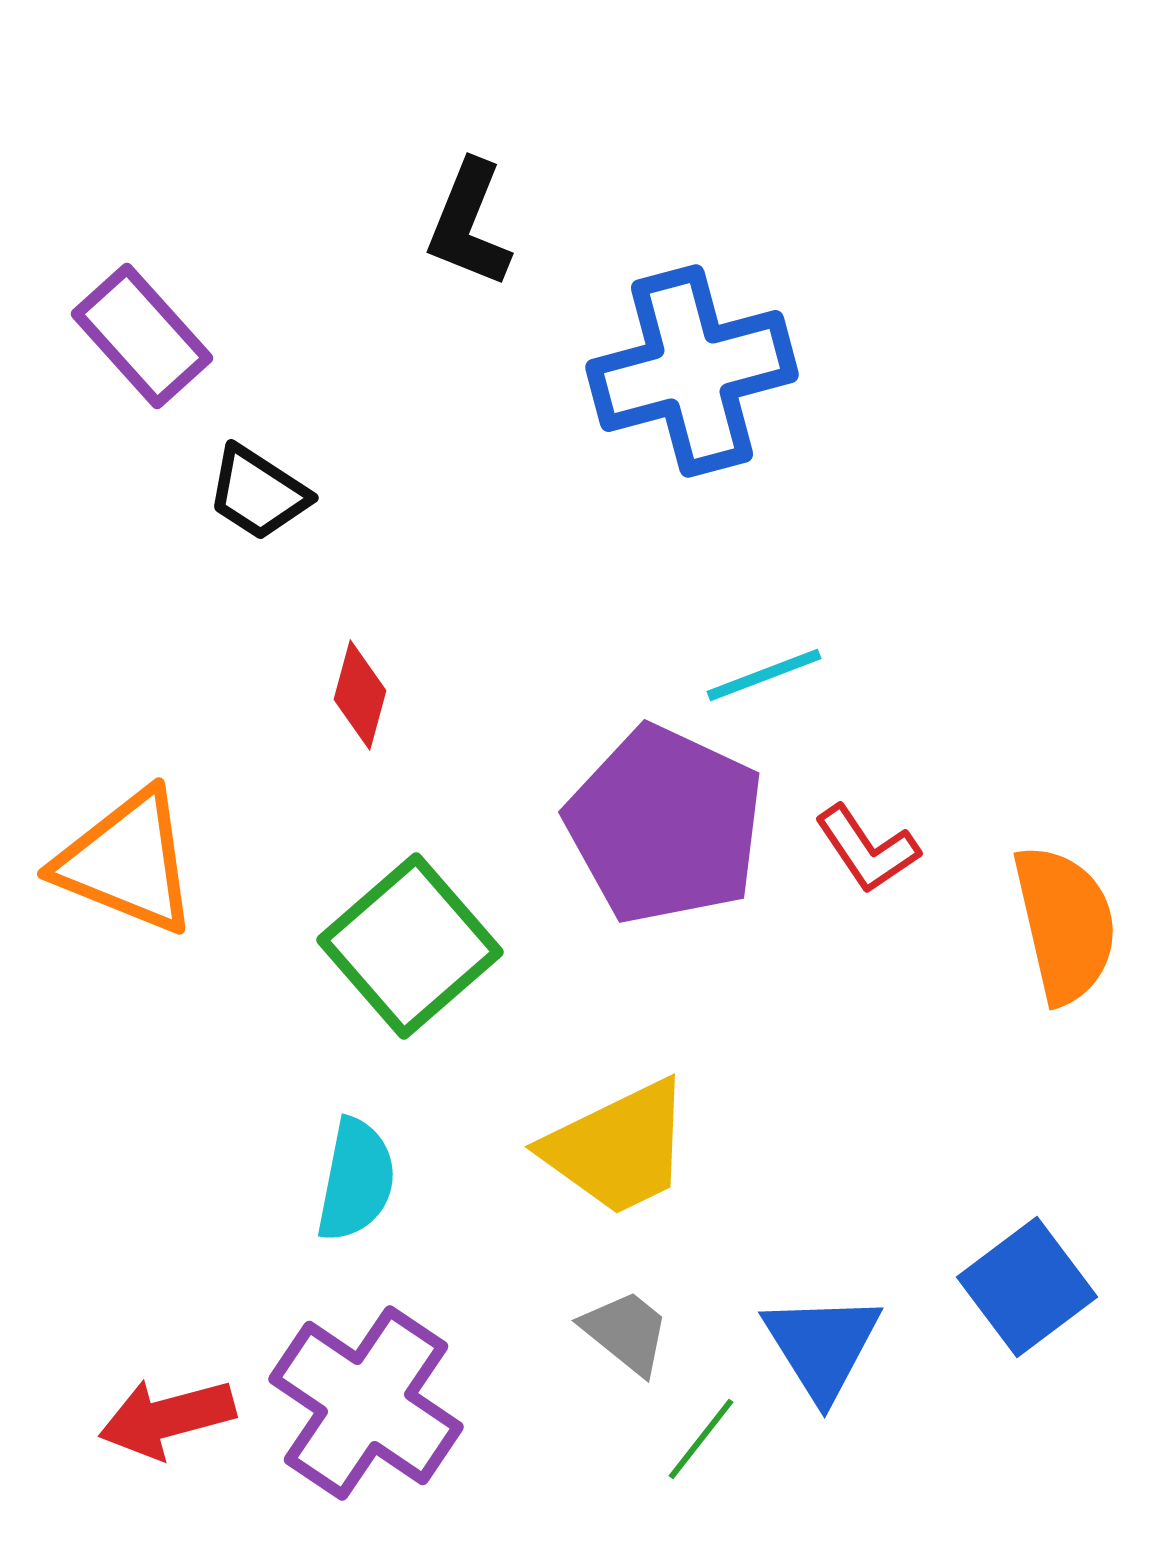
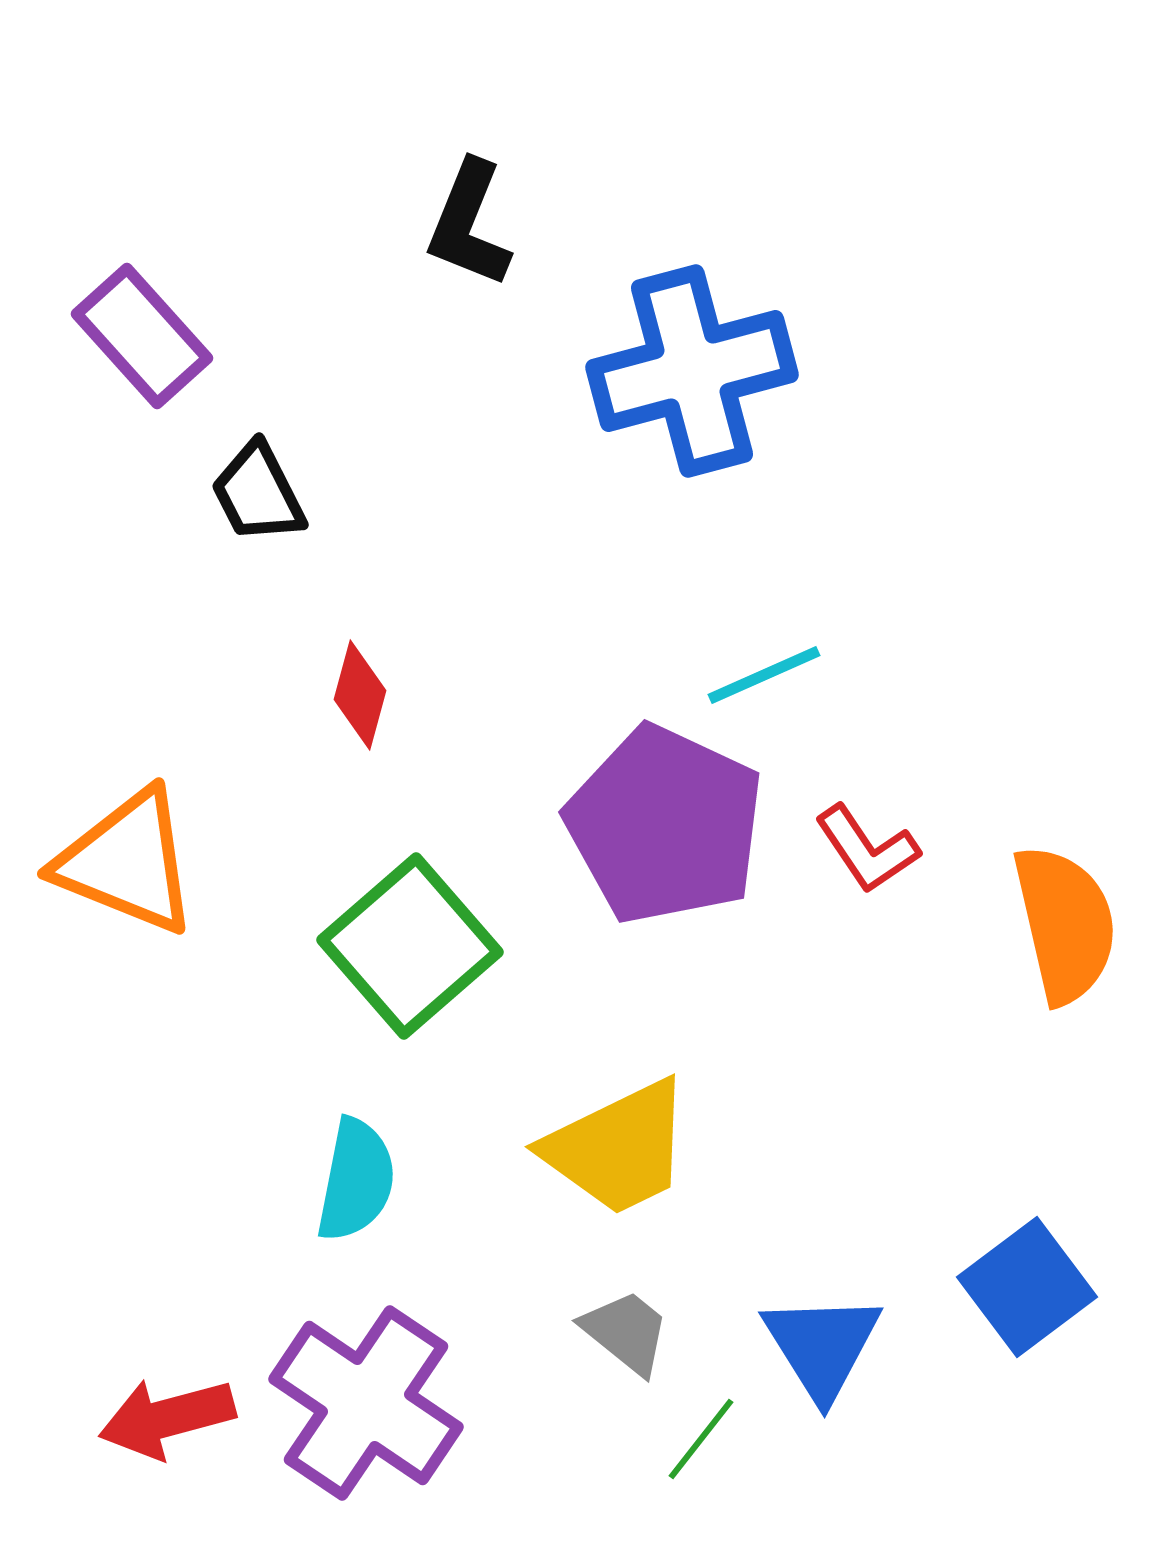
black trapezoid: rotated 30 degrees clockwise
cyan line: rotated 3 degrees counterclockwise
